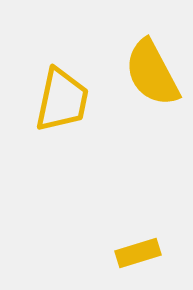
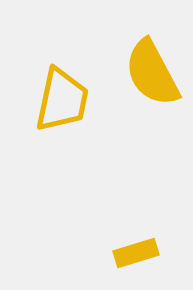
yellow rectangle: moved 2 px left
